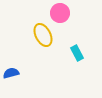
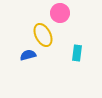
cyan rectangle: rotated 35 degrees clockwise
blue semicircle: moved 17 px right, 18 px up
